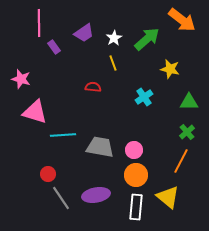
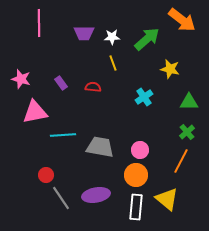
purple trapezoid: rotated 35 degrees clockwise
white star: moved 2 px left, 1 px up; rotated 28 degrees clockwise
purple rectangle: moved 7 px right, 36 px down
pink triangle: rotated 28 degrees counterclockwise
pink circle: moved 6 px right
red circle: moved 2 px left, 1 px down
yellow triangle: moved 1 px left, 2 px down
